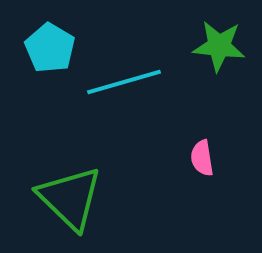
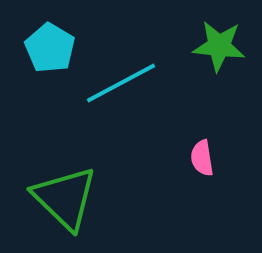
cyan line: moved 3 px left, 1 px down; rotated 12 degrees counterclockwise
green triangle: moved 5 px left
